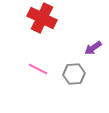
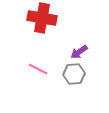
red cross: rotated 16 degrees counterclockwise
purple arrow: moved 14 px left, 4 px down
